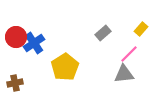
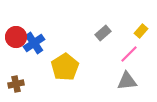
yellow rectangle: moved 2 px down
gray triangle: moved 3 px right, 7 px down
brown cross: moved 1 px right, 1 px down
